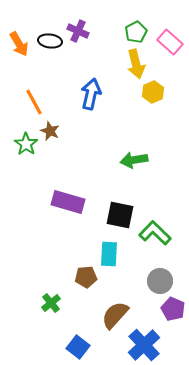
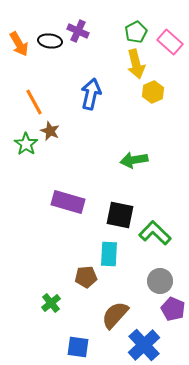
blue square: rotated 30 degrees counterclockwise
